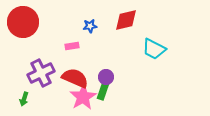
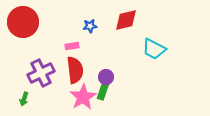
red semicircle: moved 8 px up; rotated 60 degrees clockwise
